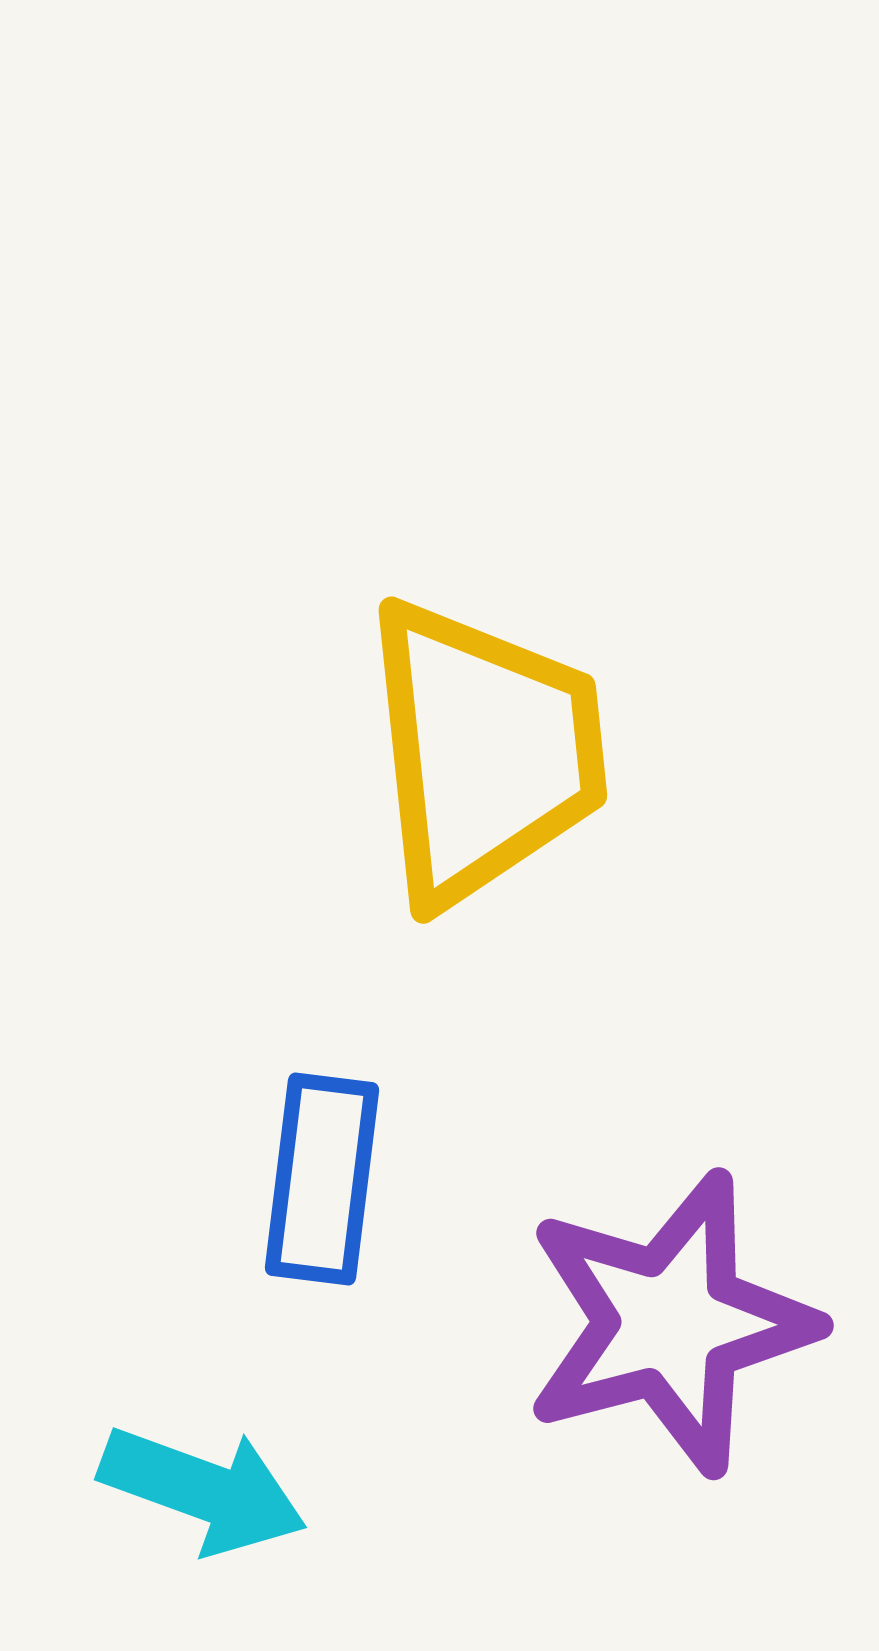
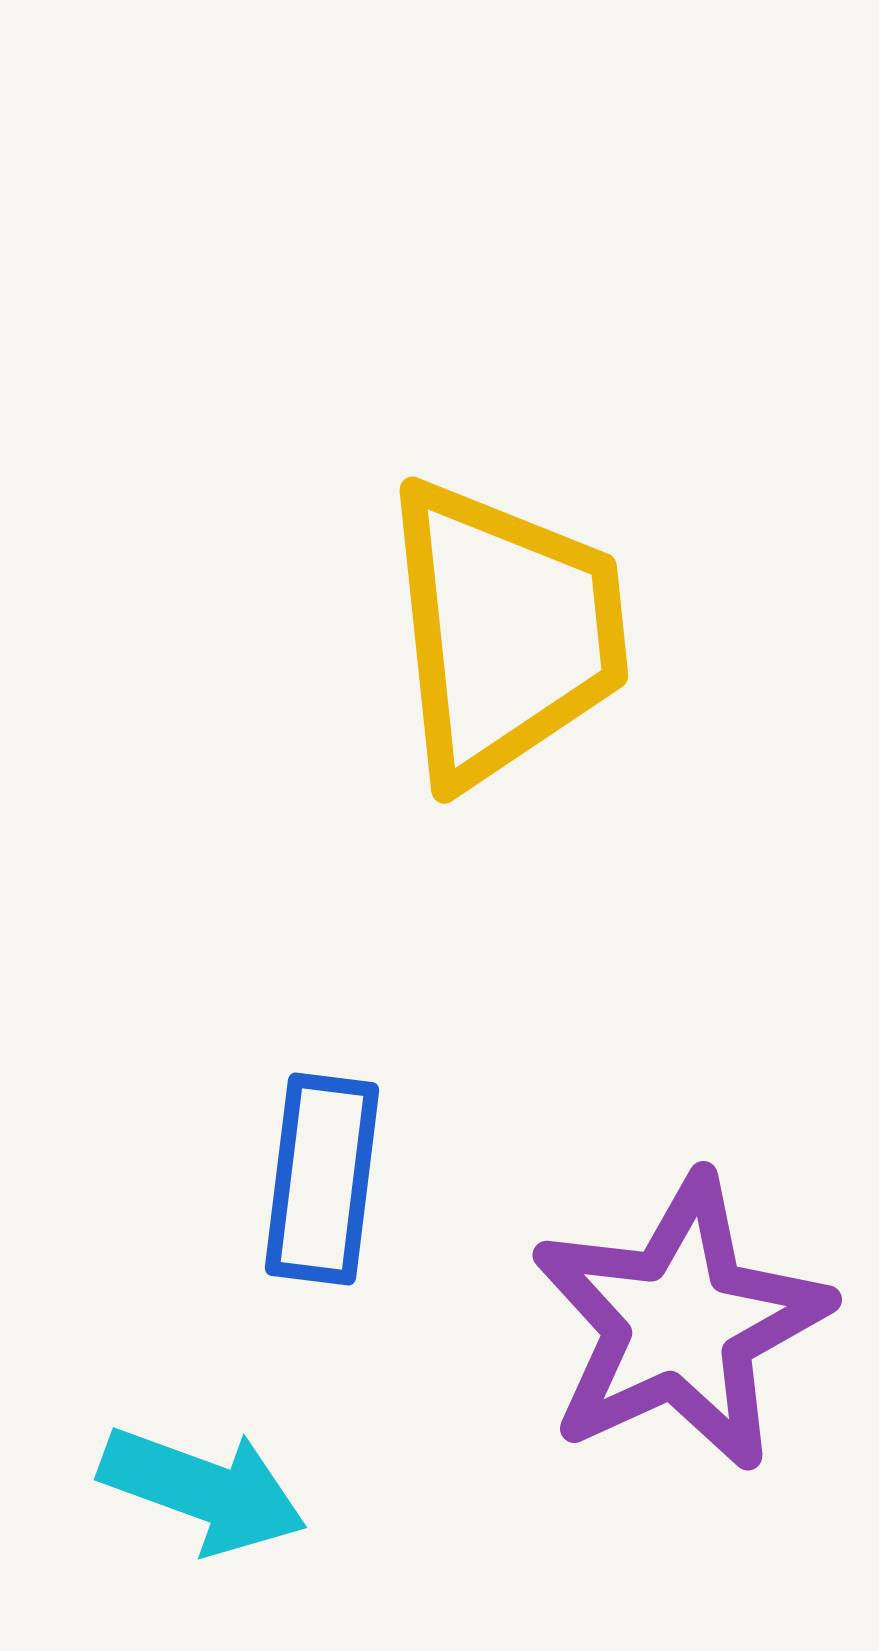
yellow trapezoid: moved 21 px right, 120 px up
purple star: moved 10 px right; rotated 10 degrees counterclockwise
